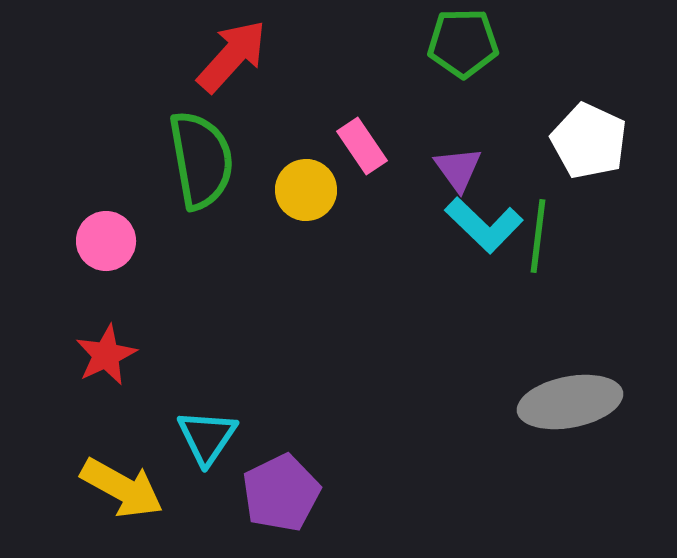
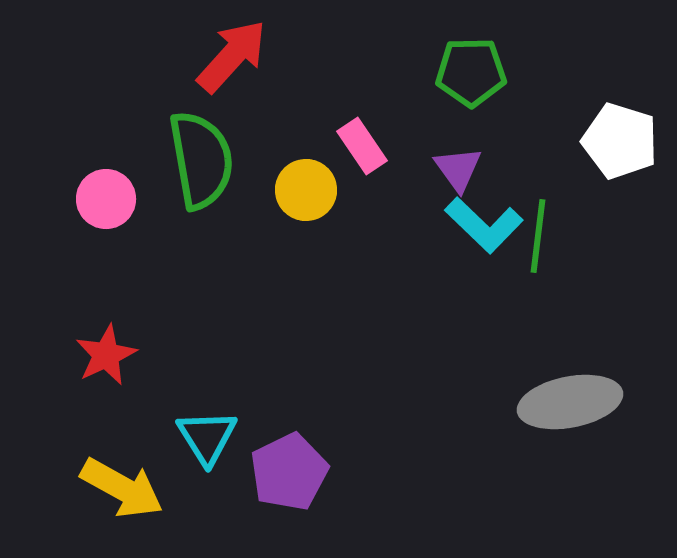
green pentagon: moved 8 px right, 29 px down
white pentagon: moved 31 px right; rotated 8 degrees counterclockwise
pink circle: moved 42 px up
cyan triangle: rotated 6 degrees counterclockwise
purple pentagon: moved 8 px right, 21 px up
